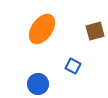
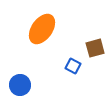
brown square: moved 17 px down
blue circle: moved 18 px left, 1 px down
